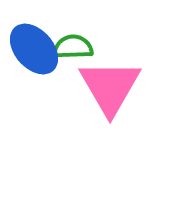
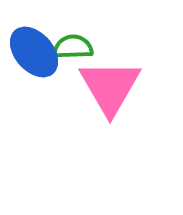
blue ellipse: moved 3 px down
